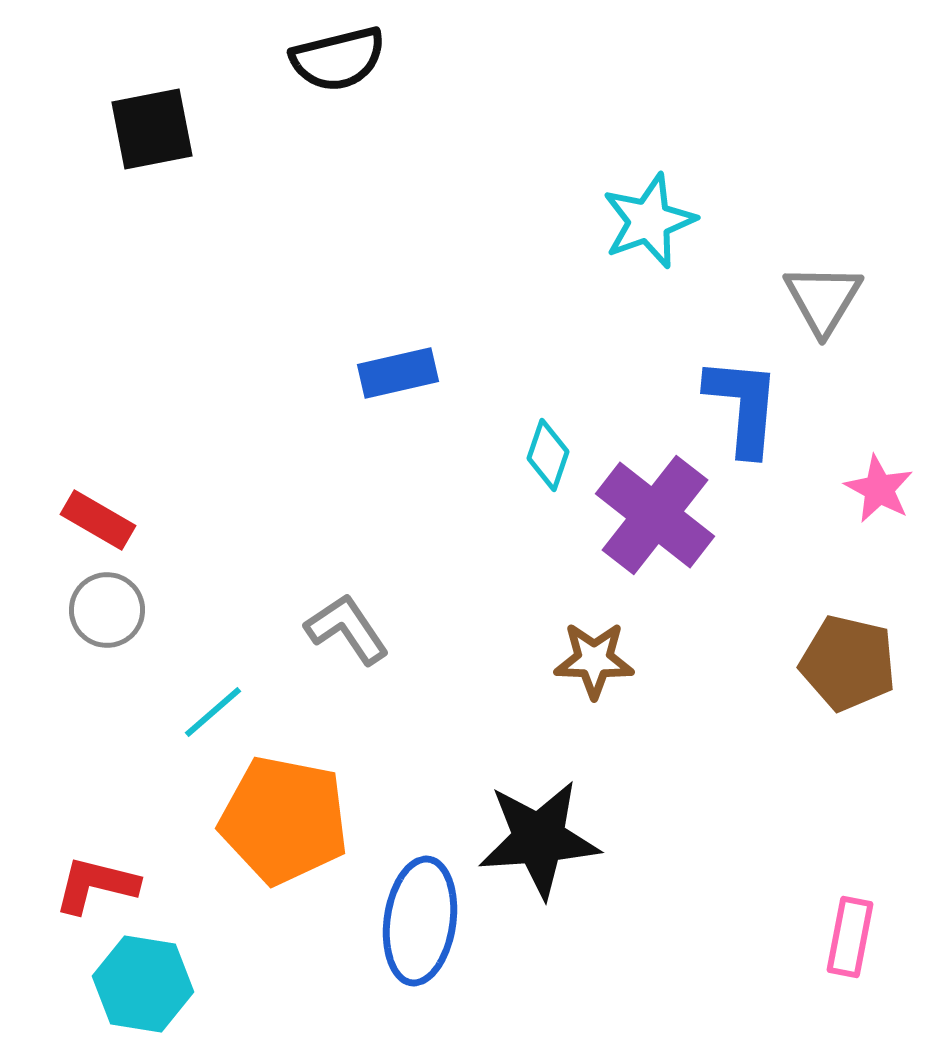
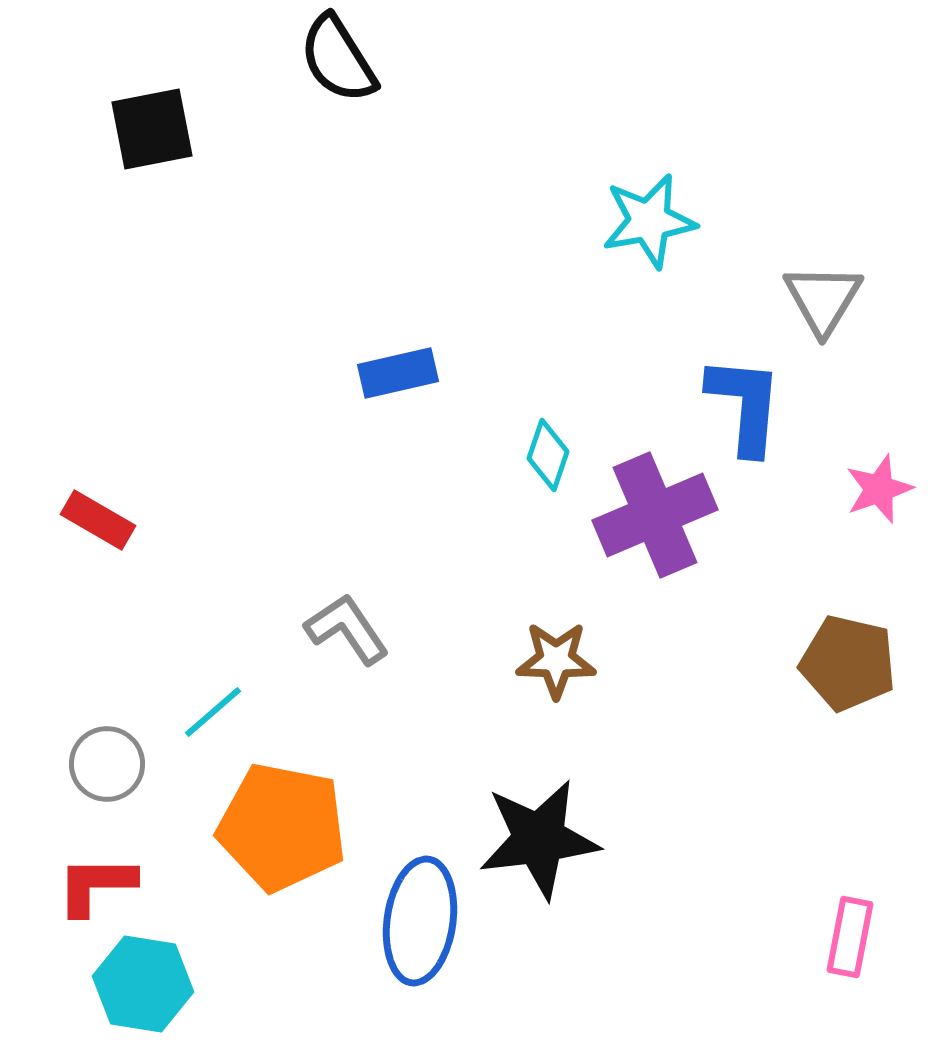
black semicircle: rotated 72 degrees clockwise
cyan star: rotated 10 degrees clockwise
blue L-shape: moved 2 px right, 1 px up
pink star: rotated 24 degrees clockwise
purple cross: rotated 29 degrees clockwise
gray circle: moved 154 px down
brown star: moved 38 px left
orange pentagon: moved 2 px left, 7 px down
black star: rotated 3 degrees counterclockwise
red L-shape: rotated 14 degrees counterclockwise
